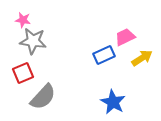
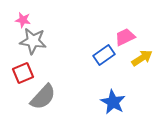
blue rectangle: rotated 10 degrees counterclockwise
